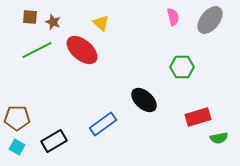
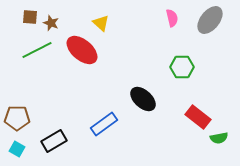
pink semicircle: moved 1 px left, 1 px down
brown star: moved 2 px left, 1 px down
black ellipse: moved 1 px left, 1 px up
red rectangle: rotated 55 degrees clockwise
blue rectangle: moved 1 px right
cyan square: moved 2 px down
